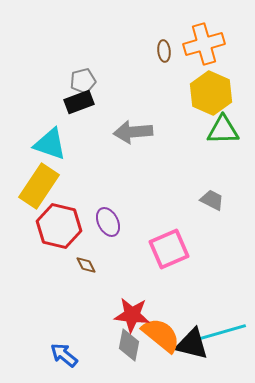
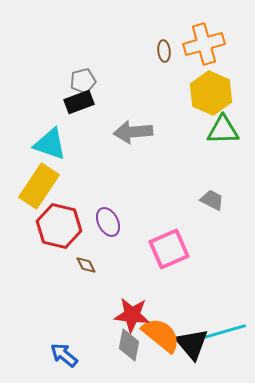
black triangle: rotated 36 degrees clockwise
